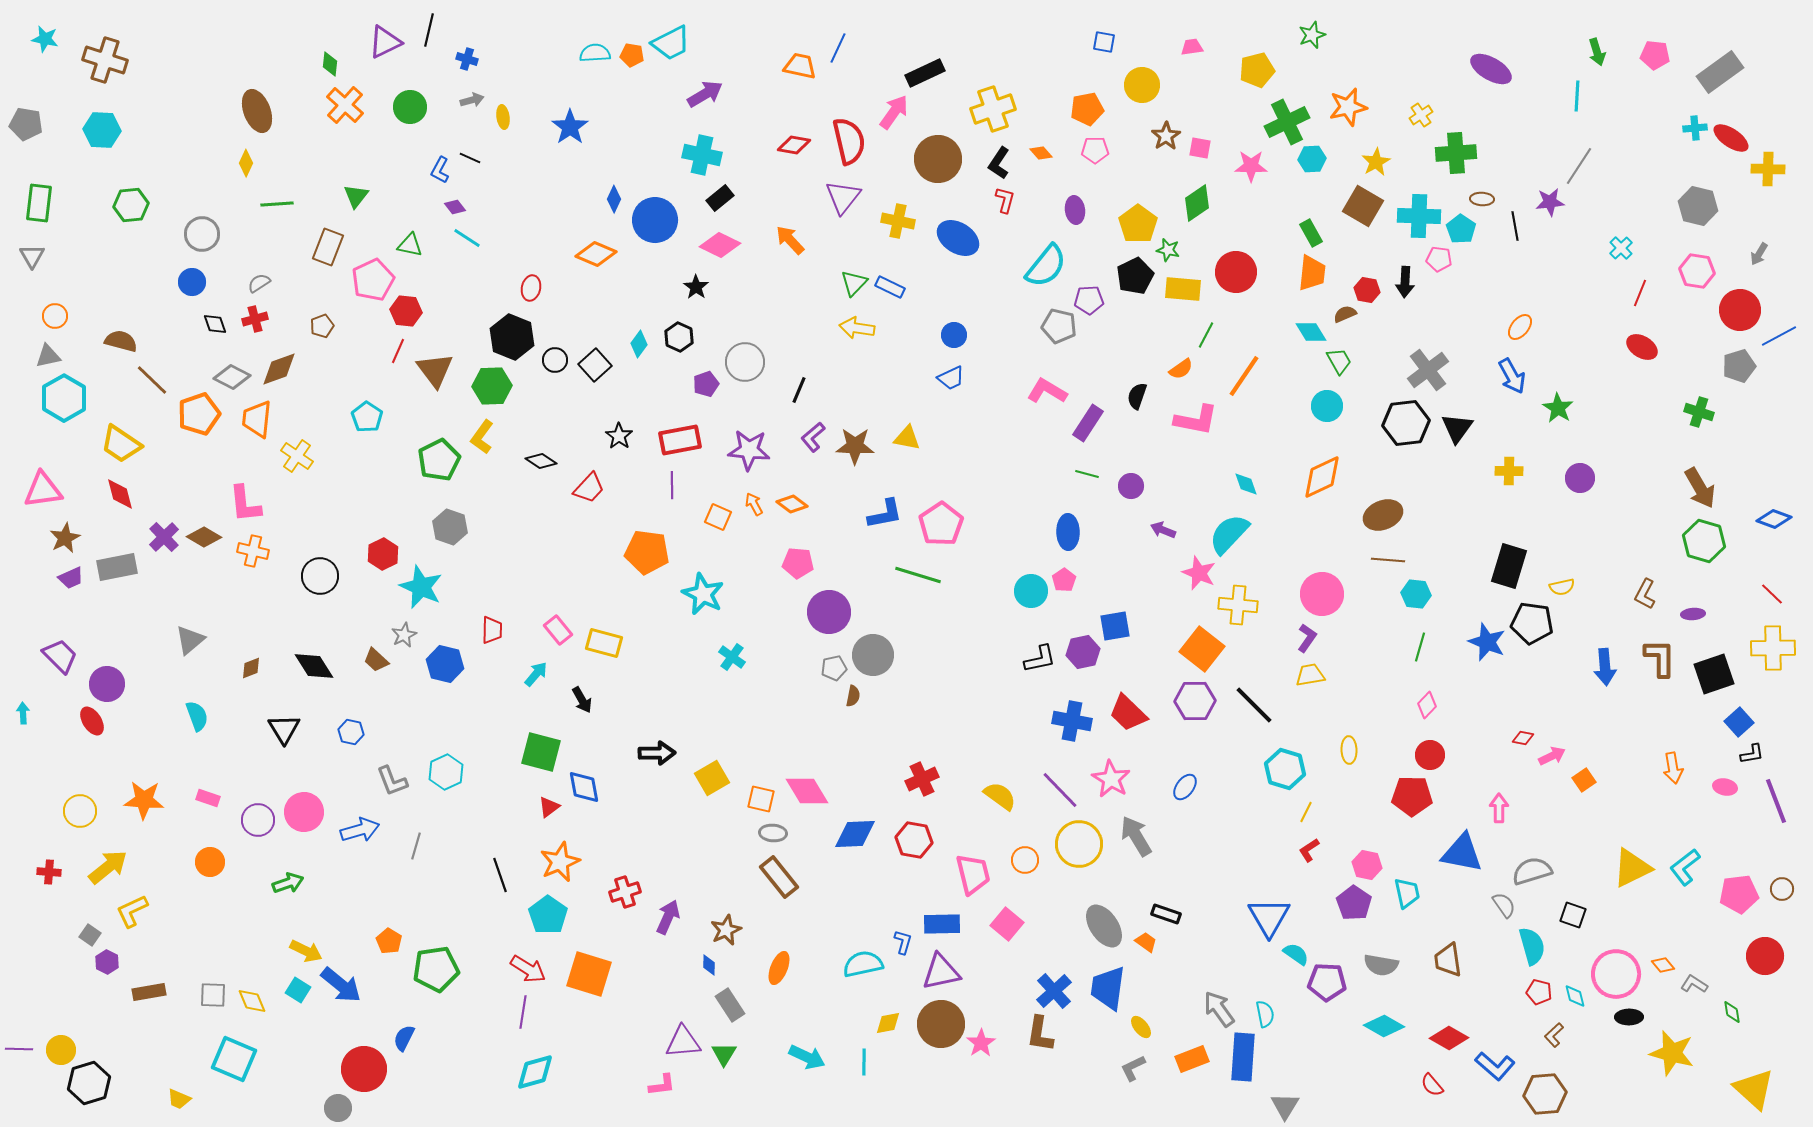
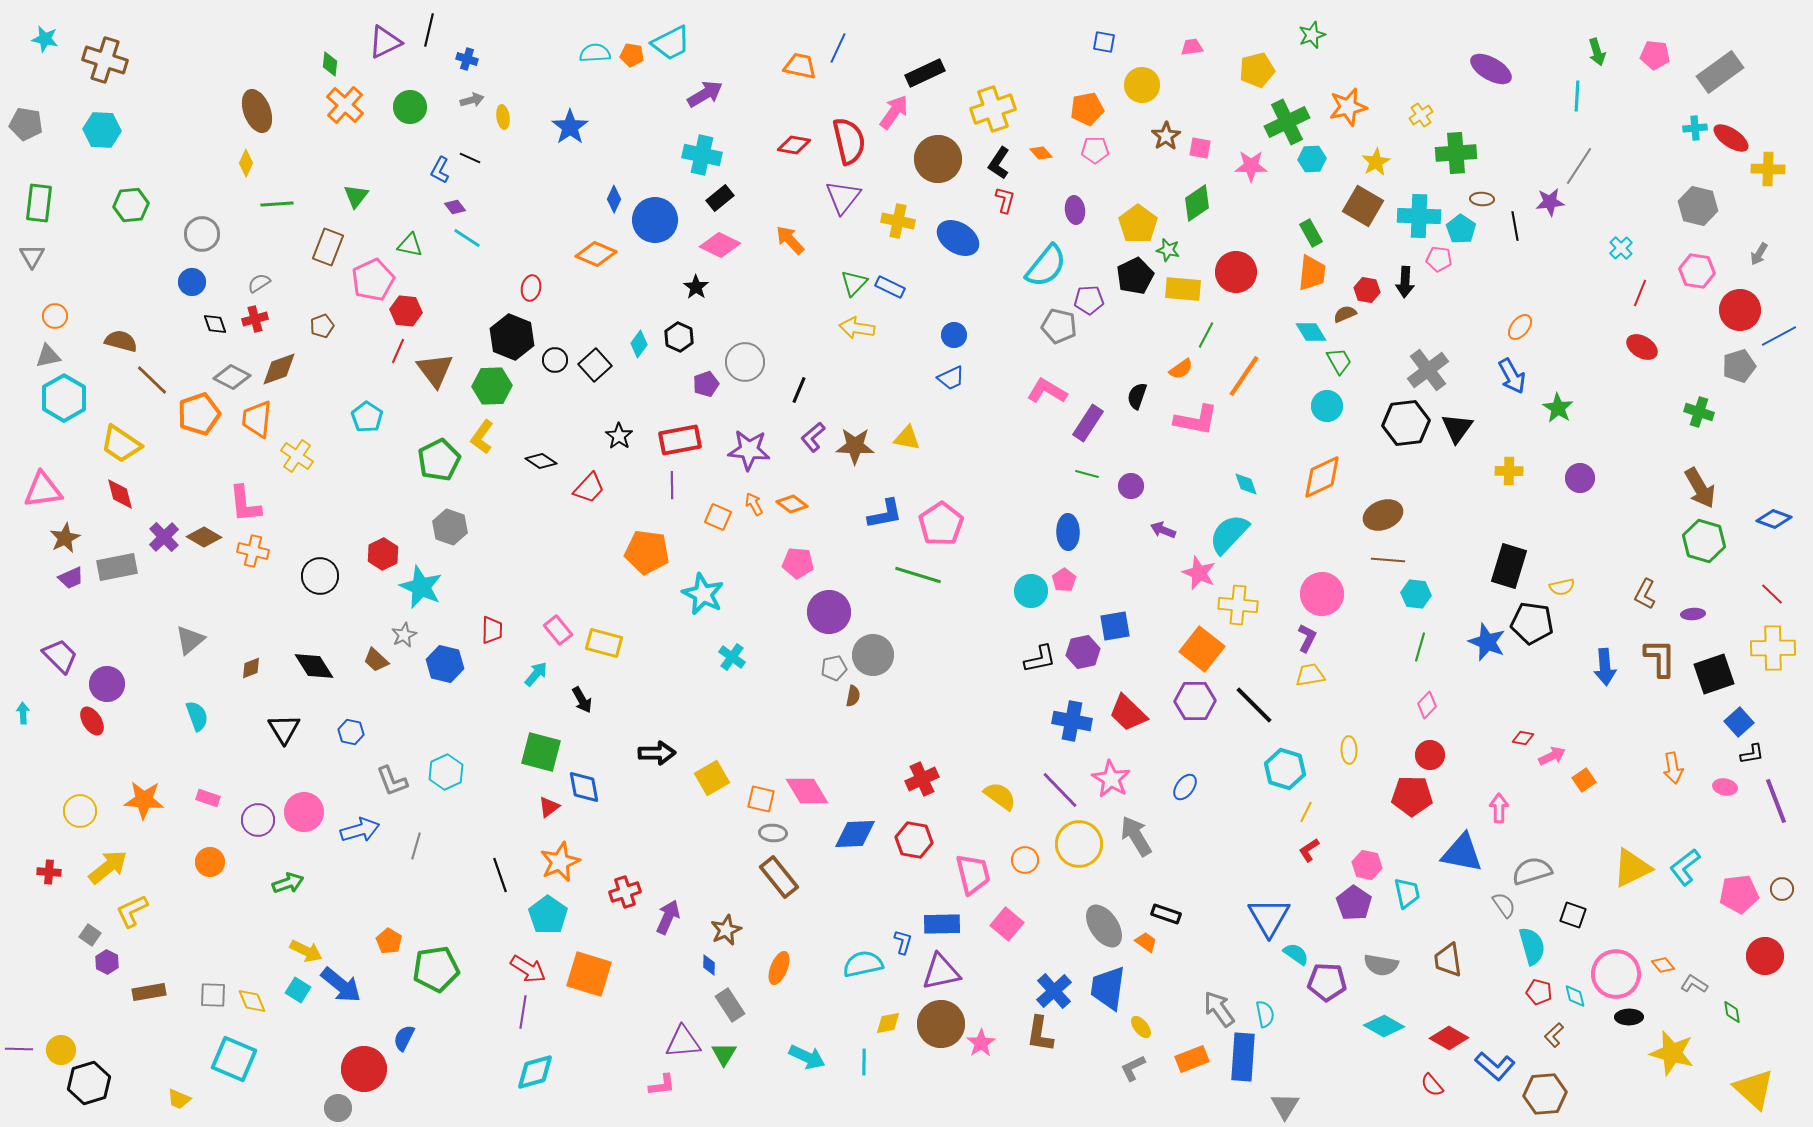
purple L-shape at (1307, 638): rotated 8 degrees counterclockwise
